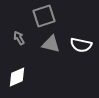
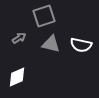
gray arrow: rotated 88 degrees clockwise
